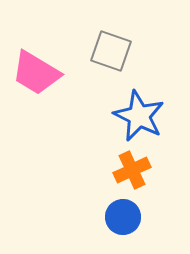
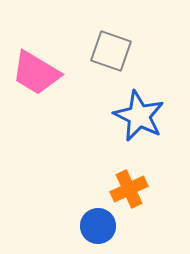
orange cross: moved 3 px left, 19 px down
blue circle: moved 25 px left, 9 px down
